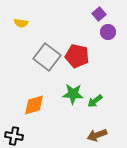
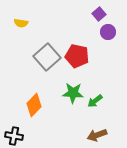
gray square: rotated 12 degrees clockwise
green star: moved 1 px up
orange diamond: rotated 30 degrees counterclockwise
